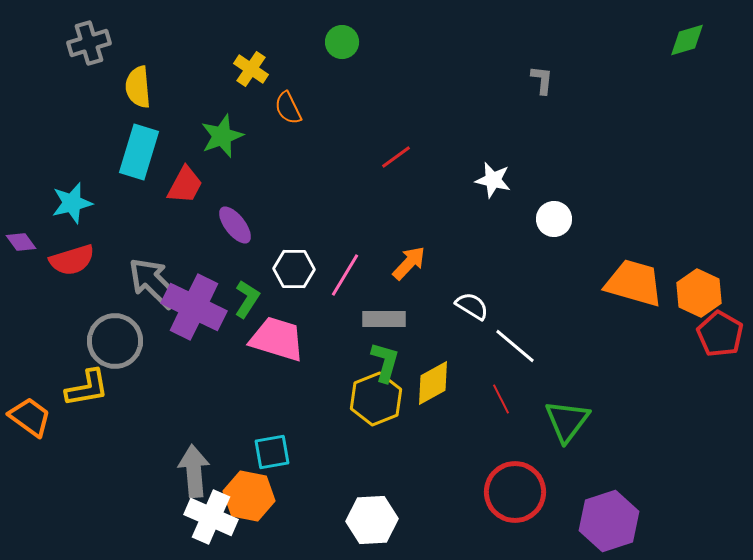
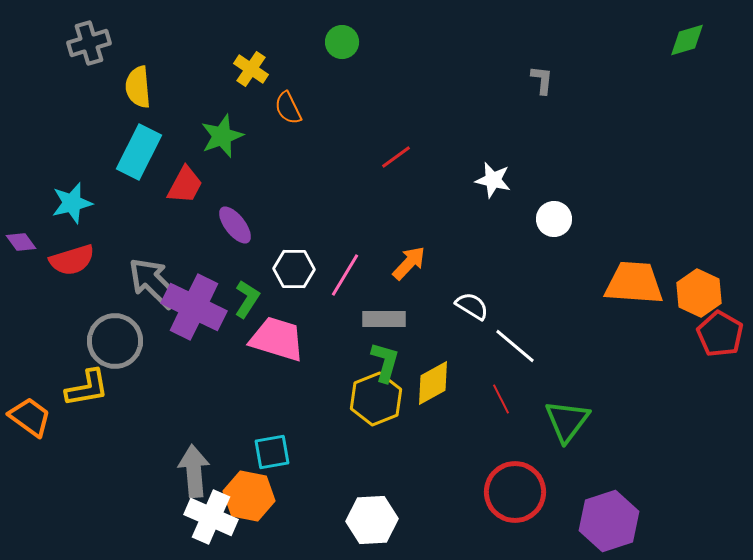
cyan rectangle at (139, 152): rotated 10 degrees clockwise
orange trapezoid at (634, 283): rotated 12 degrees counterclockwise
